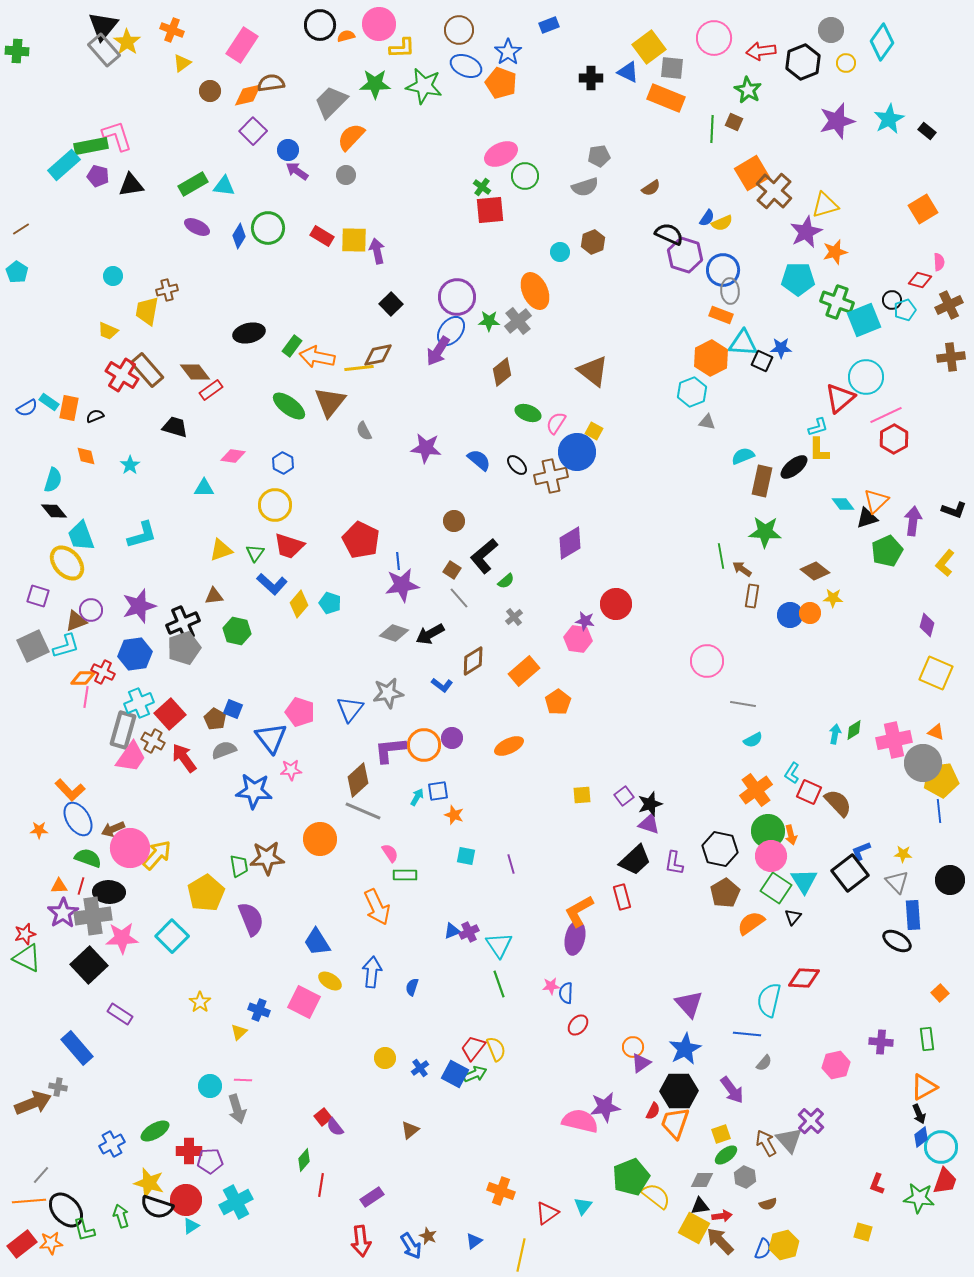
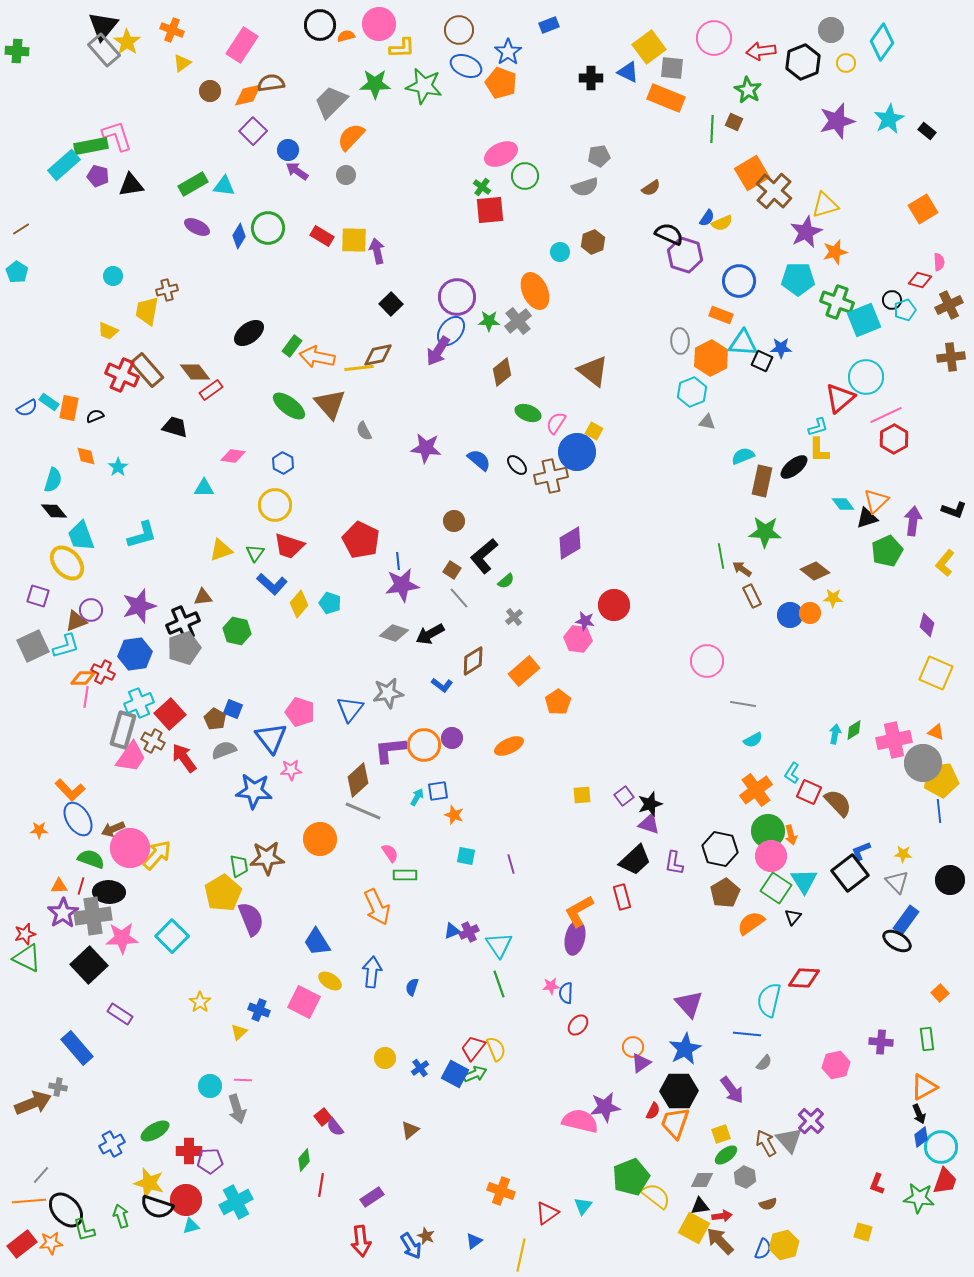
blue circle at (723, 270): moved 16 px right, 11 px down
gray ellipse at (730, 291): moved 50 px left, 50 px down
black ellipse at (249, 333): rotated 24 degrees counterclockwise
red cross at (122, 375): rotated 8 degrees counterclockwise
brown triangle at (330, 402): moved 2 px down; rotated 20 degrees counterclockwise
cyan star at (130, 465): moved 12 px left, 2 px down
brown triangle at (214, 596): moved 11 px left, 1 px down
brown rectangle at (752, 596): rotated 35 degrees counterclockwise
red circle at (616, 604): moved 2 px left, 1 px down
green semicircle at (88, 858): moved 3 px right, 1 px down
yellow pentagon at (206, 893): moved 17 px right
blue rectangle at (913, 915): moved 7 px left, 5 px down; rotated 40 degrees clockwise
cyan triangle at (191, 1226): rotated 18 degrees clockwise
brown star at (428, 1236): moved 2 px left
